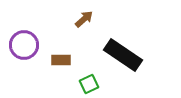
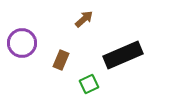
purple circle: moved 2 px left, 2 px up
black rectangle: rotated 57 degrees counterclockwise
brown rectangle: rotated 66 degrees counterclockwise
